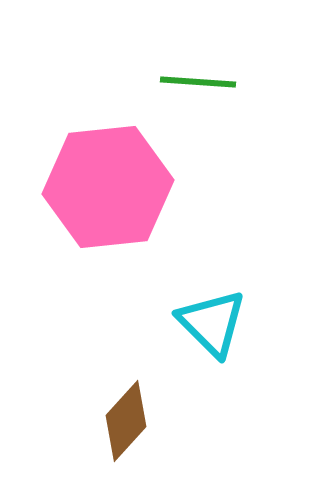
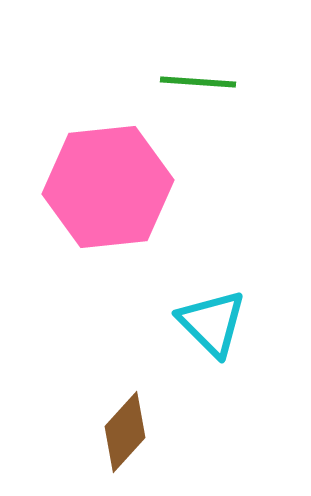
brown diamond: moved 1 px left, 11 px down
